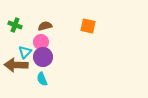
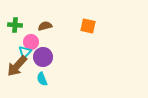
green cross: rotated 16 degrees counterclockwise
pink circle: moved 10 px left
brown arrow: moved 1 px right, 1 px down; rotated 50 degrees counterclockwise
